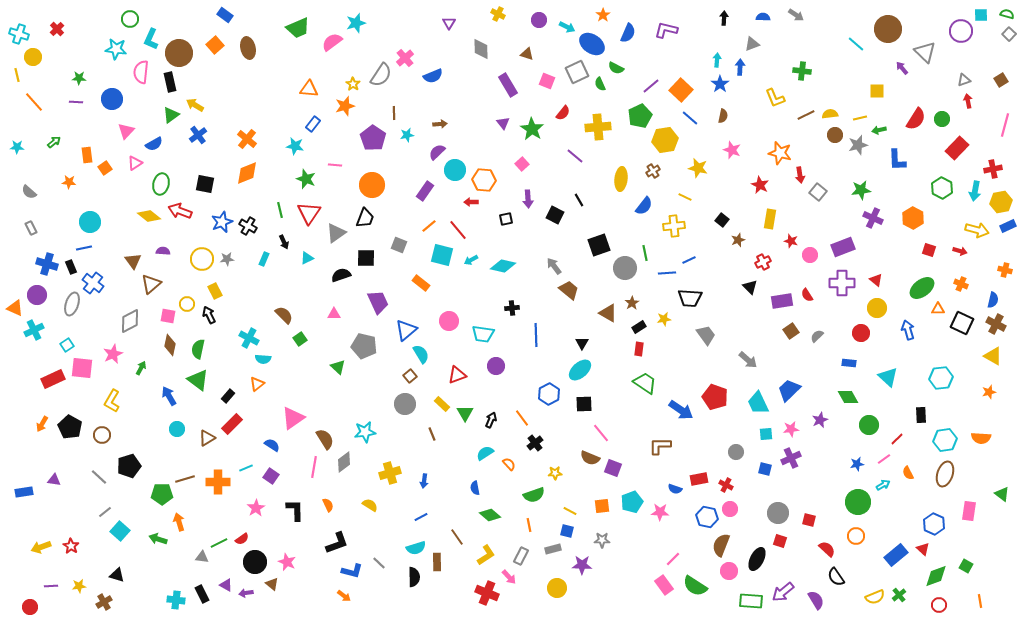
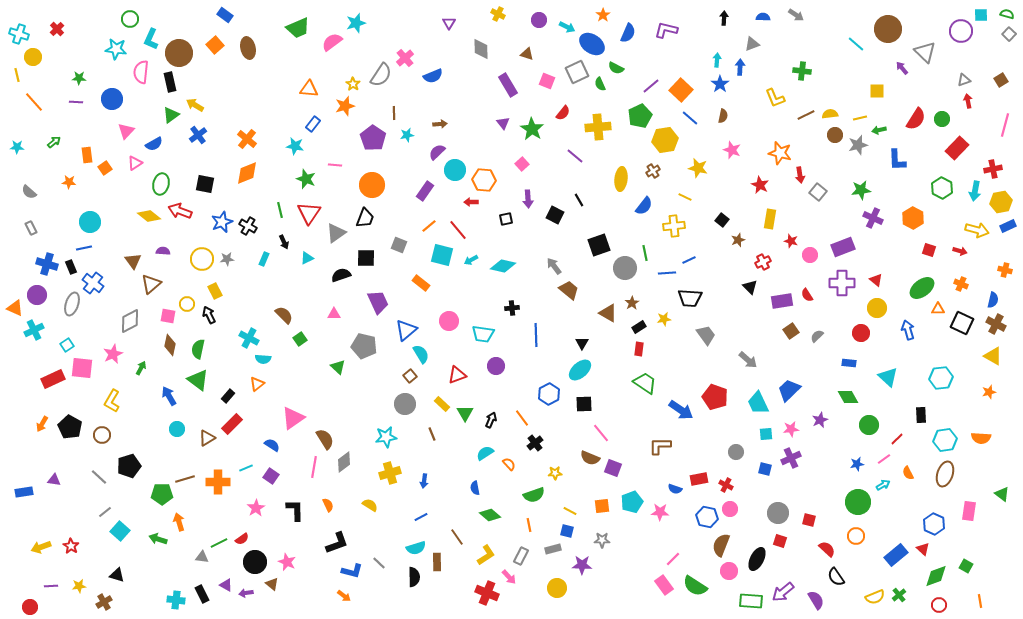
cyan star at (365, 432): moved 21 px right, 5 px down
